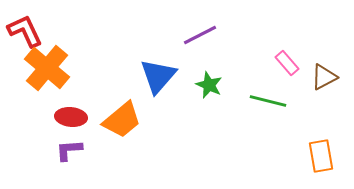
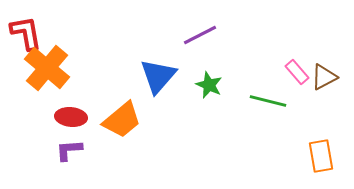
red L-shape: moved 1 px right, 2 px down; rotated 15 degrees clockwise
pink rectangle: moved 10 px right, 9 px down
